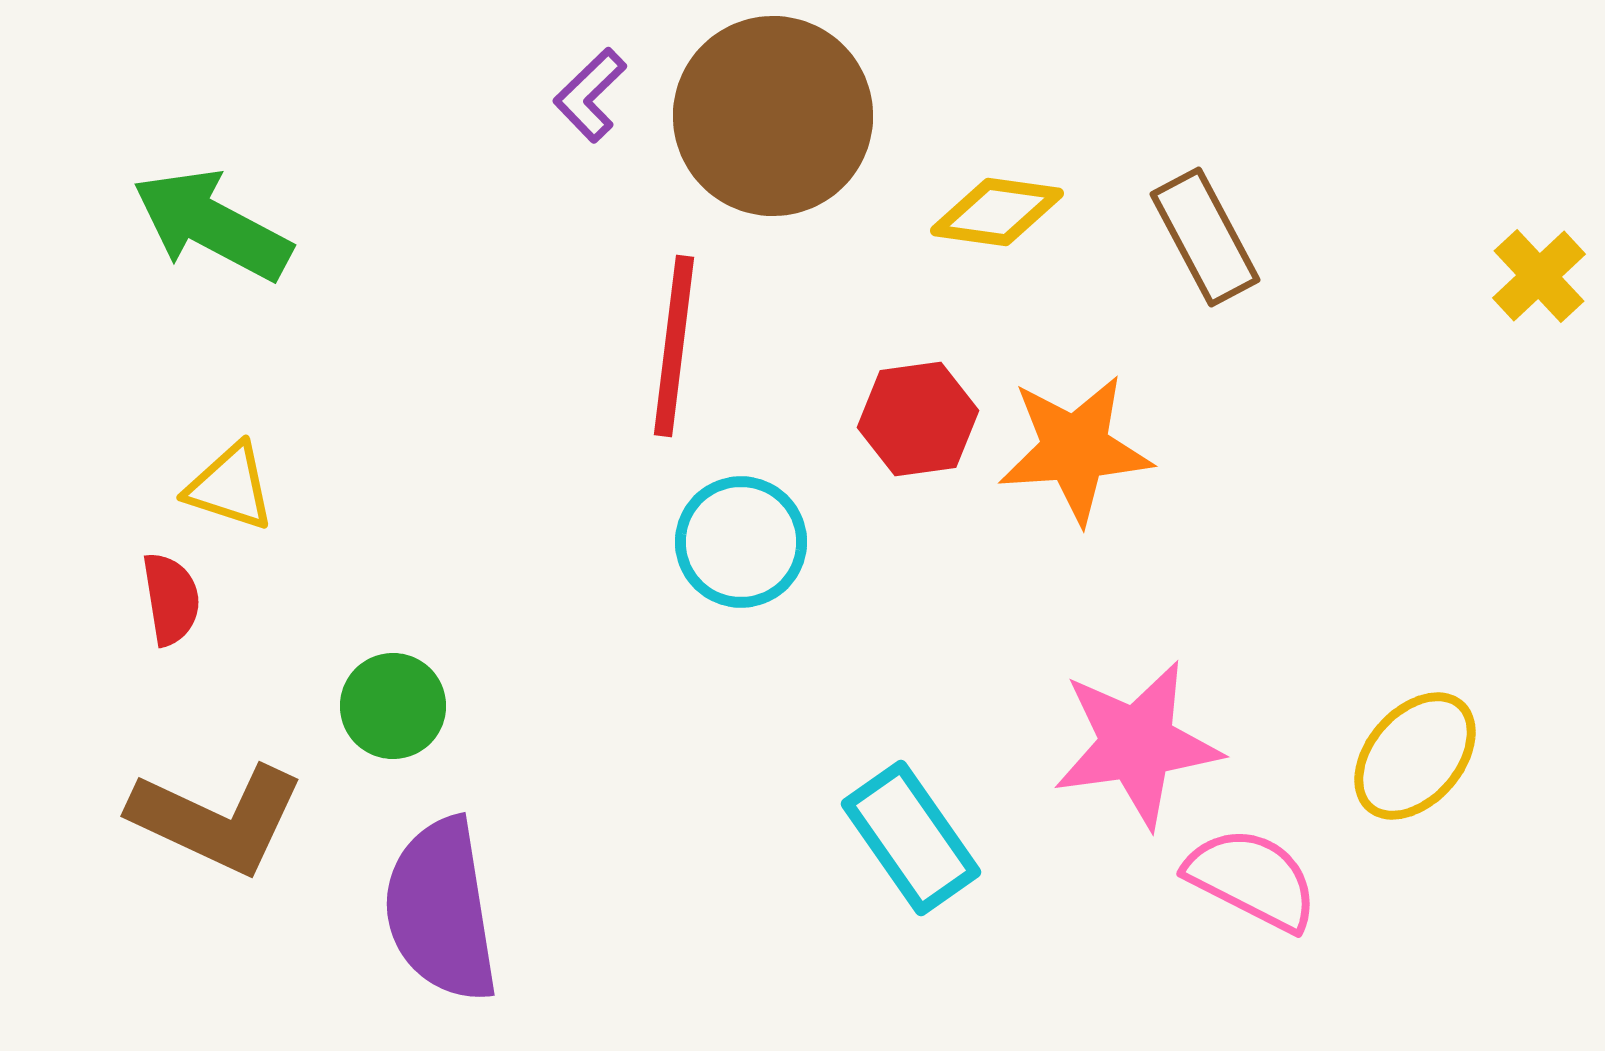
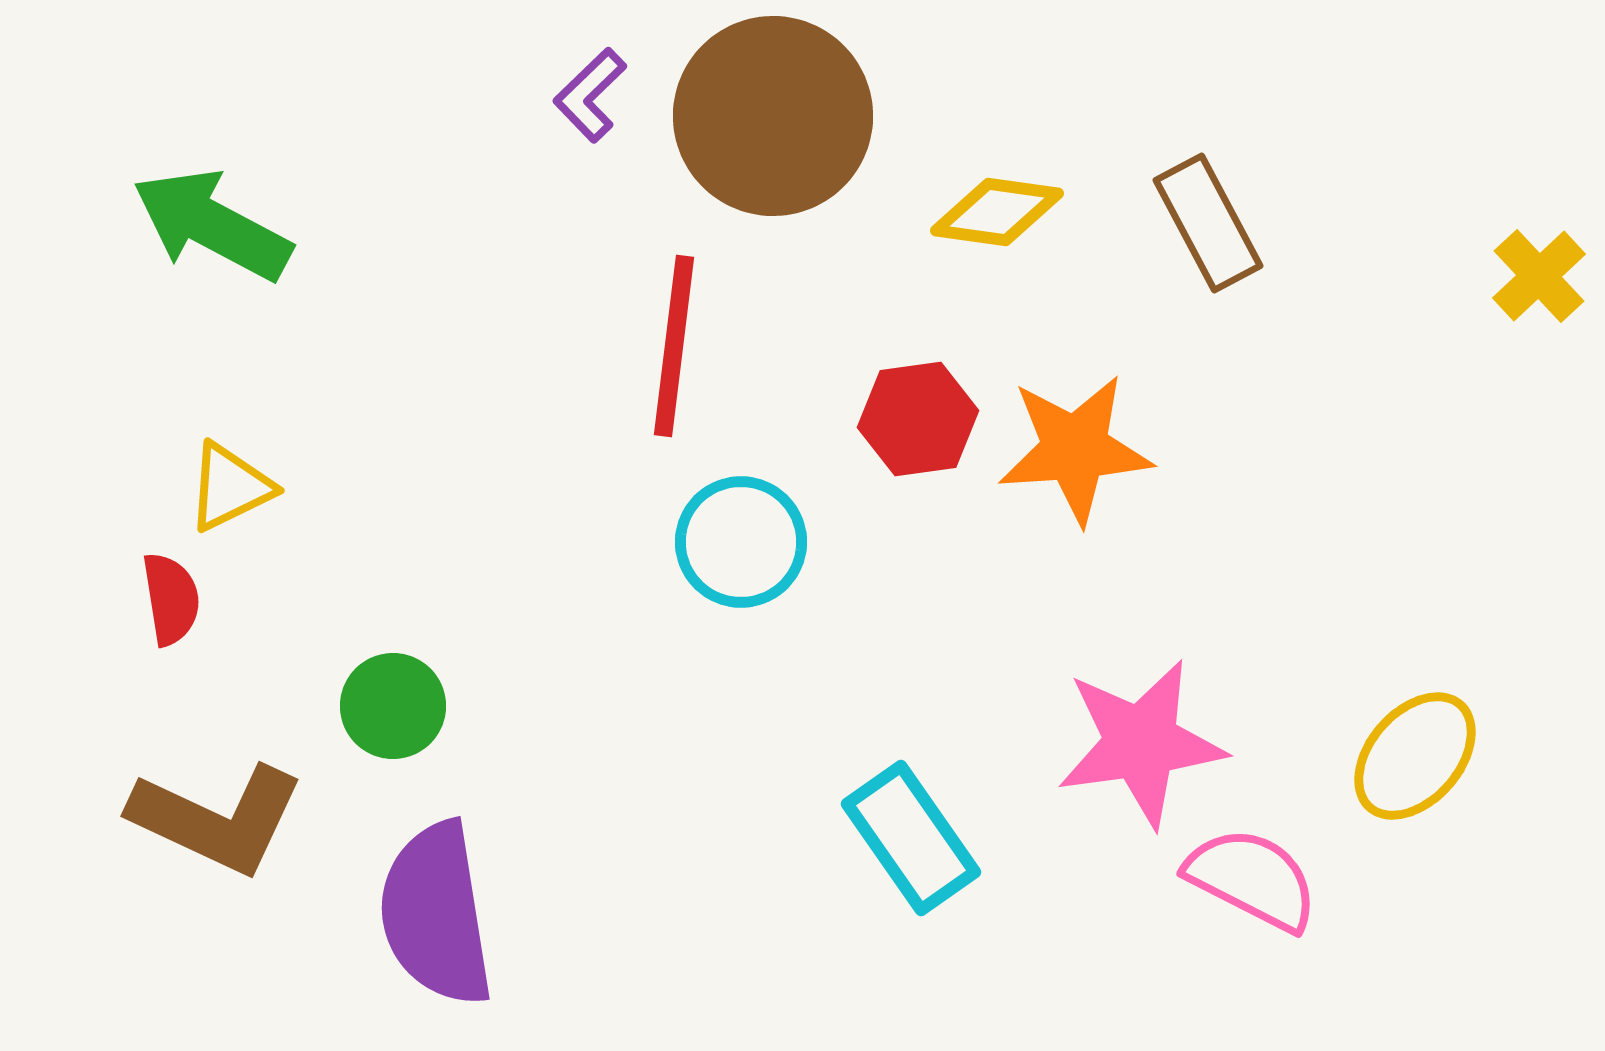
brown rectangle: moved 3 px right, 14 px up
yellow triangle: rotated 44 degrees counterclockwise
pink star: moved 4 px right, 1 px up
purple semicircle: moved 5 px left, 4 px down
